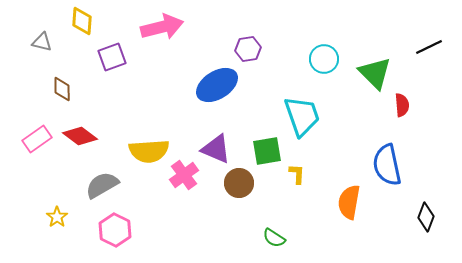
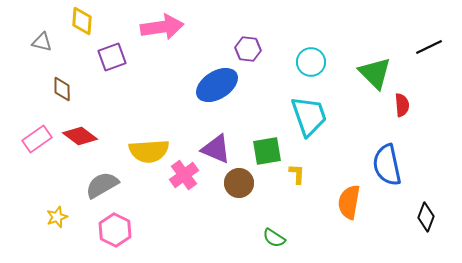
pink arrow: rotated 6 degrees clockwise
purple hexagon: rotated 15 degrees clockwise
cyan circle: moved 13 px left, 3 px down
cyan trapezoid: moved 7 px right
yellow star: rotated 15 degrees clockwise
